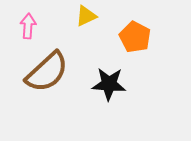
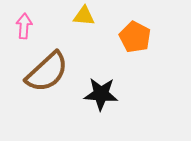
yellow triangle: moved 2 px left; rotated 30 degrees clockwise
pink arrow: moved 4 px left
black star: moved 8 px left, 10 px down
